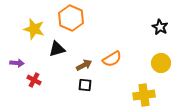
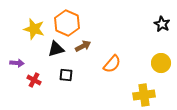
orange hexagon: moved 4 px left, 5 px down
black star: moved 2 px right, 3 px up
black triangle: moved 1 px left
orange semicircle: moved 5 px down; rotated 18 degrees counterclockwise
brown arrow: moved 1 px left, 19 px up
black square: moved 19 px left, 10 px up
